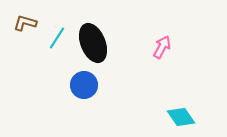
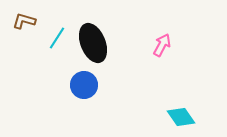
brown L-shape: moved 1 px left, 2 px up
pink arrow: moved 2 px up
